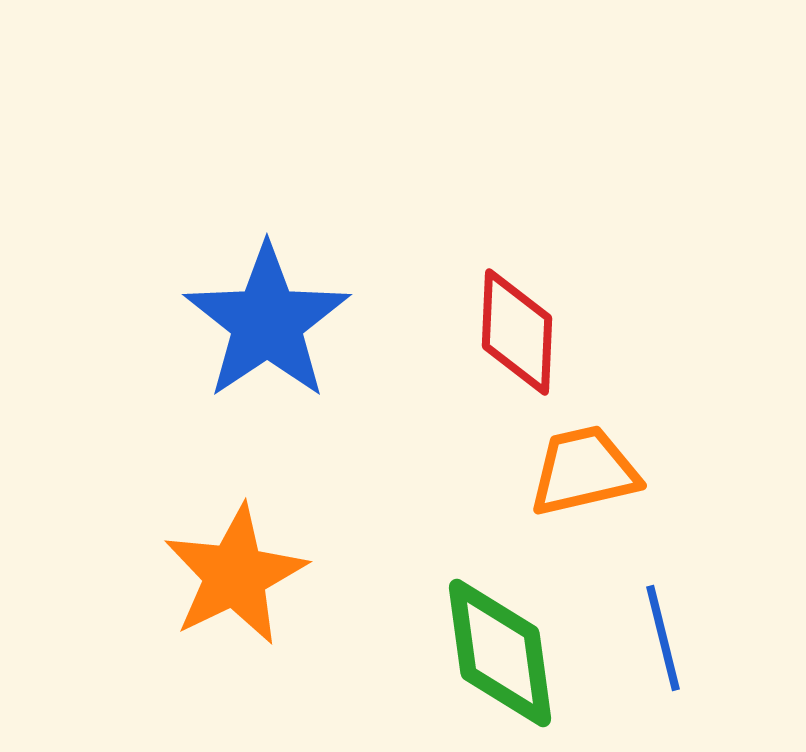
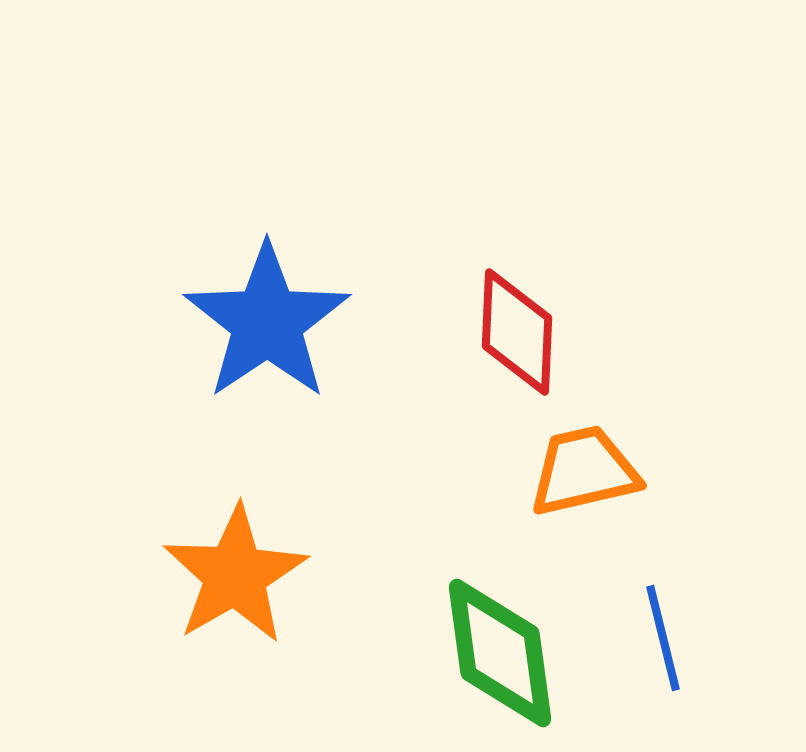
orange star: rotated 4 degrees counterclockwise
